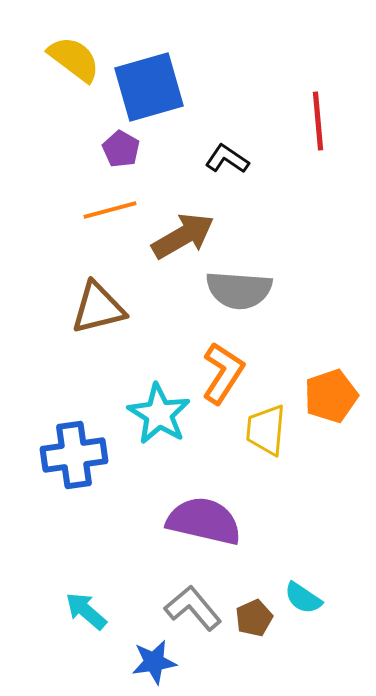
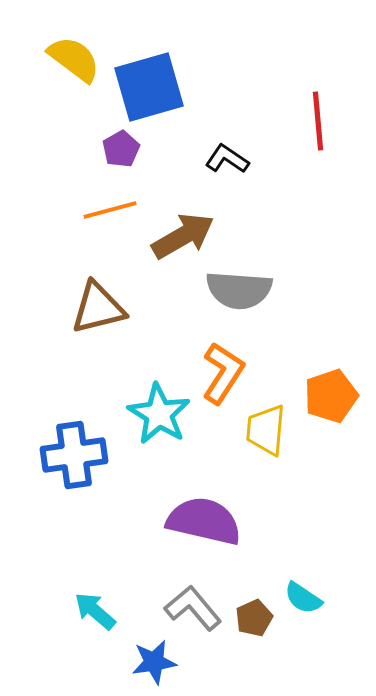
purple pentagon: rotated 12 degrees clockwise
cyan arrow: moved 9 px right
